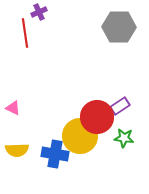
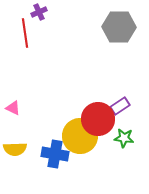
red circle: moved 1 px right, 2 px down
yellow semicircle: moved 2 px left, 1 px up
